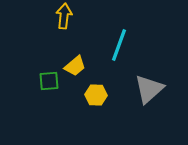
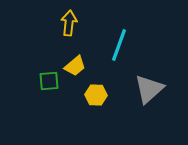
yellow arrow: moved 5 px right, 7 px down
